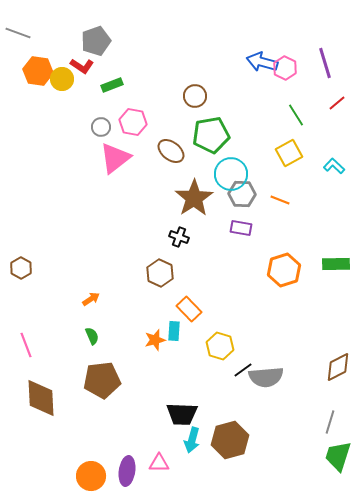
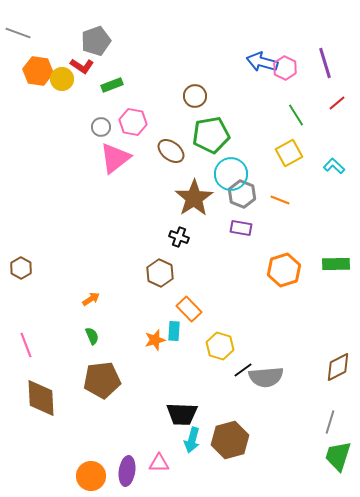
gray hexagon at (242, 194): rotated 20 degrees clockwise
